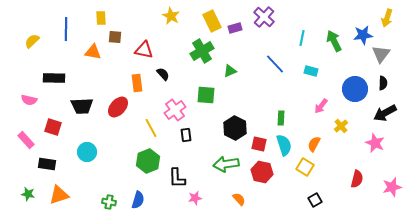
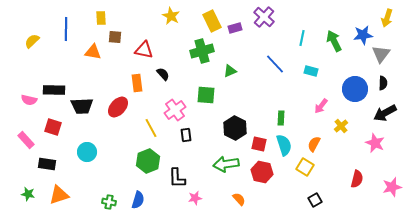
green cross at (202, 51): rotated 15 degrees clockwise
black rectangle at (54, 78): moved 12 px down
